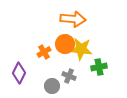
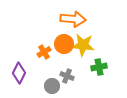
orange circle: moved 1 px left
yellow star: moved 2 px right, 4 px up
gray cross: moved 2 px left
